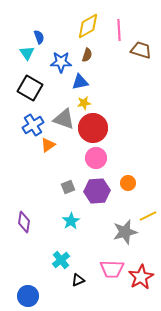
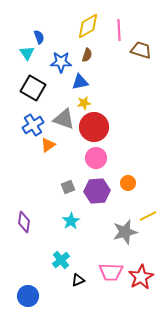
black square: moved 3 px right
red circle: moved 1 px right, 1 px up
pink trapezoid: moved 1 px left, 3 px down
